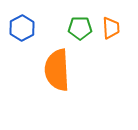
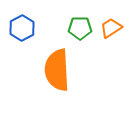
orange trapezoid: rotated 120 degrees counterclockwise
